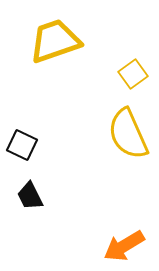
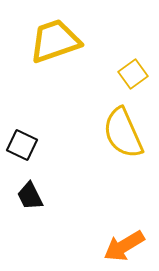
yellow semicircle: moved 5 px left, 1 px up
